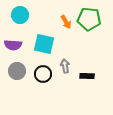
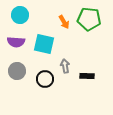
orange arrow: moved 2 px left
purple semicircle: moved 3 px right, 3 px up
black circle: moved 2 px right, 5 px down
